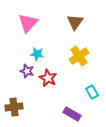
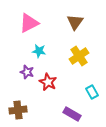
pink triangle: moved 1 px right; rotated 20 degrees clockwise
cyan star: moved 2 px right, 3 px up
purple star: moved 1 px down
red star: moved 4 px down
brown cross: moved 4 px right, 3 px down
